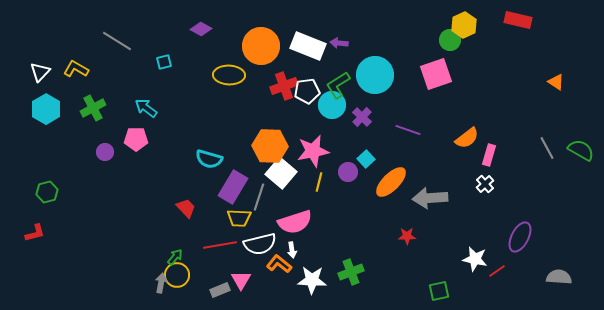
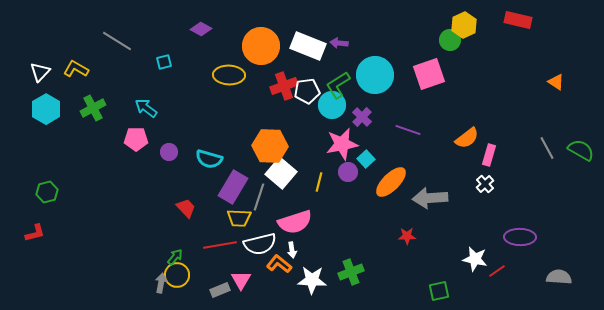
pink square at (436, 74): moved 7 px left
pink star at (313, 151): moved 29 px right, 7 px up
purple circle at (105, 152): moved 64 px right
purple ellipse at (520, 237): rotated 64 degrees clockwise
